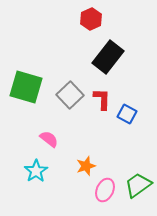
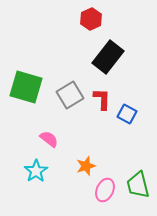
gray square: rotated 12 degrees clockwise
green trapezoid: rotated 68 degrees counterclockwise
